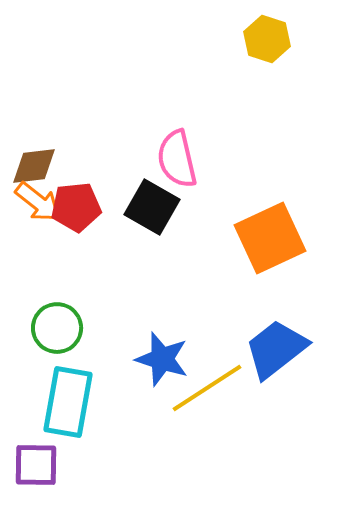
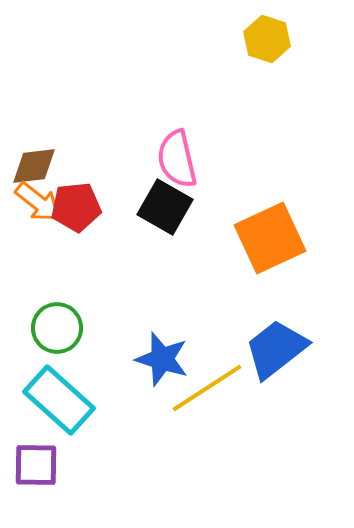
black square: moved 13 px right
cyan rectangle: moved 9 px left, 2 px up; rotated 58 degrees counterclockwise
